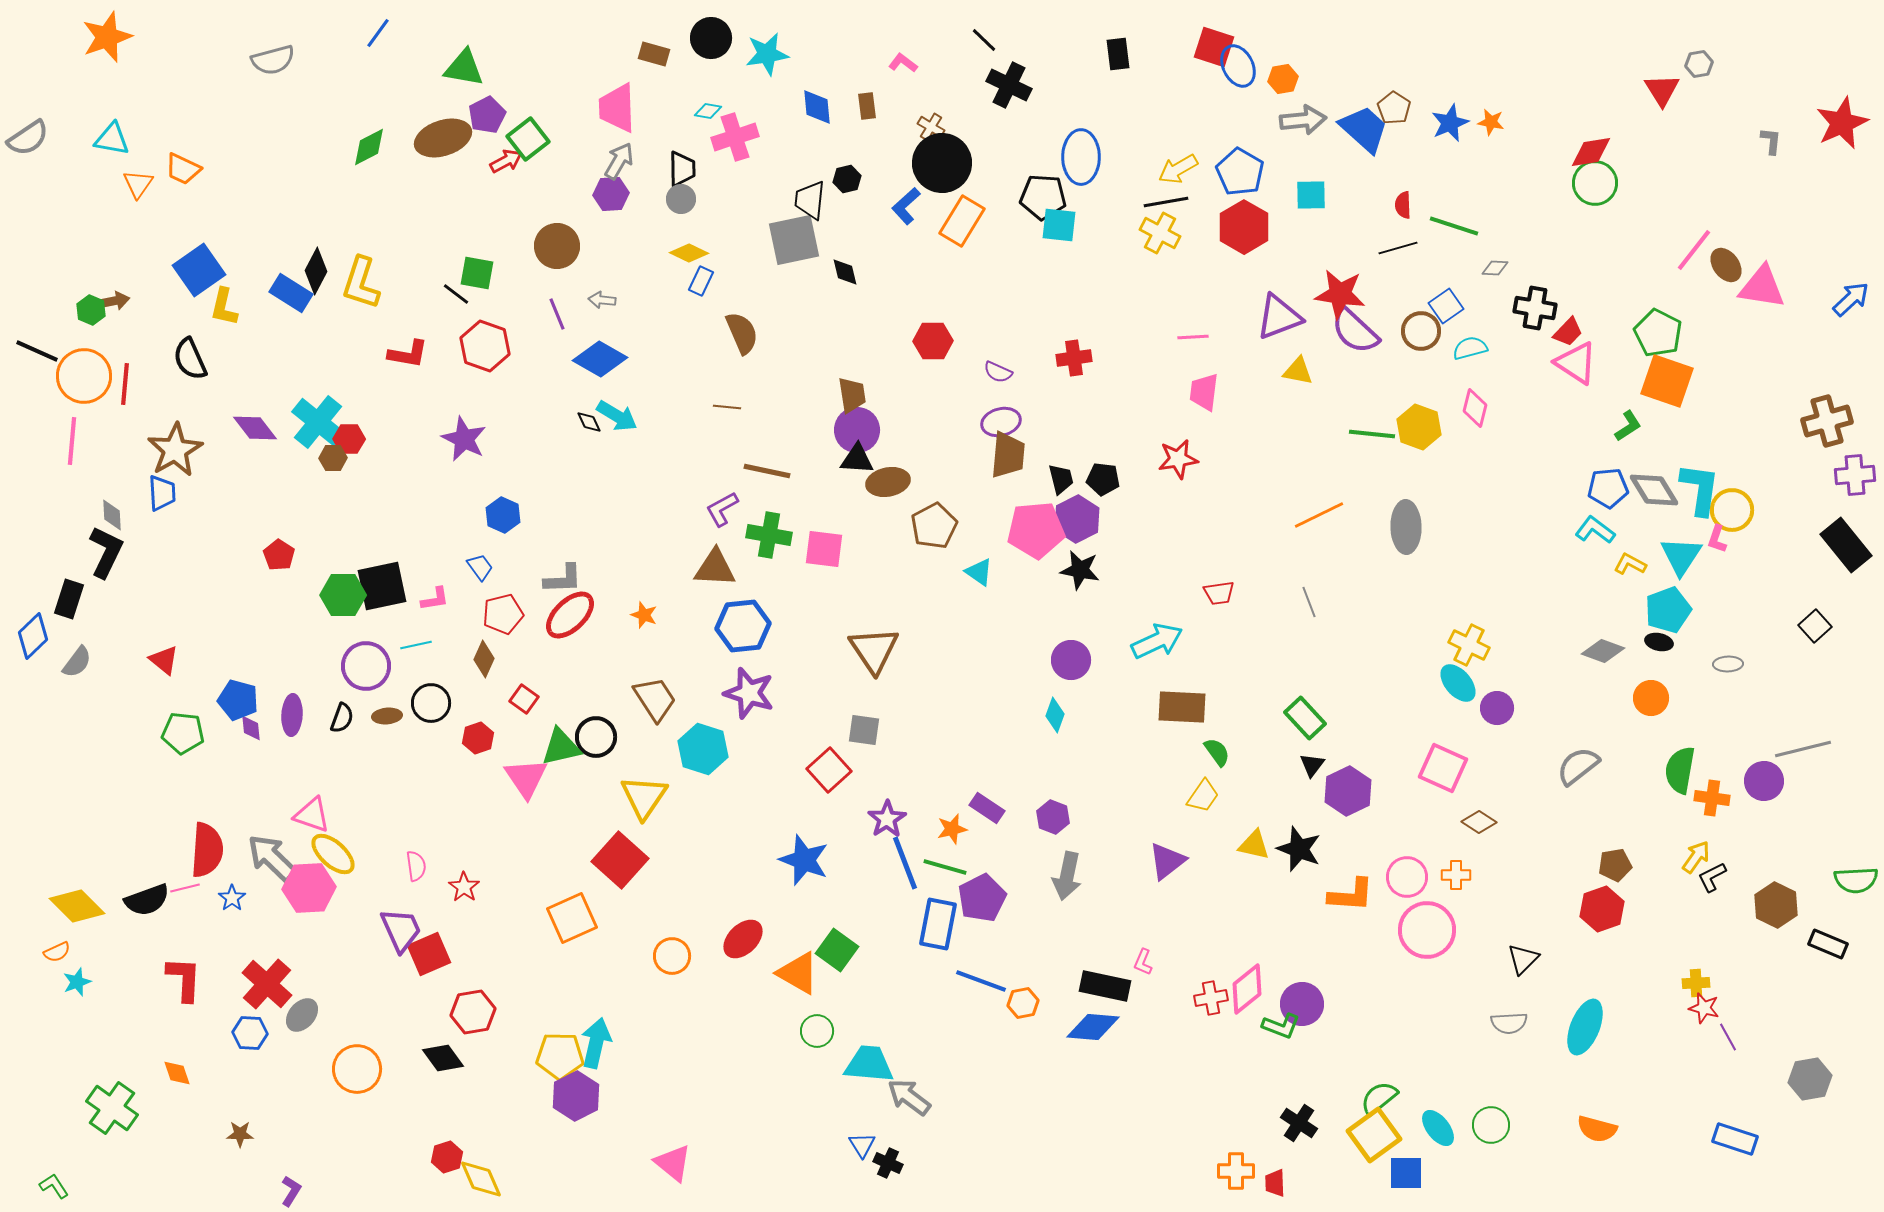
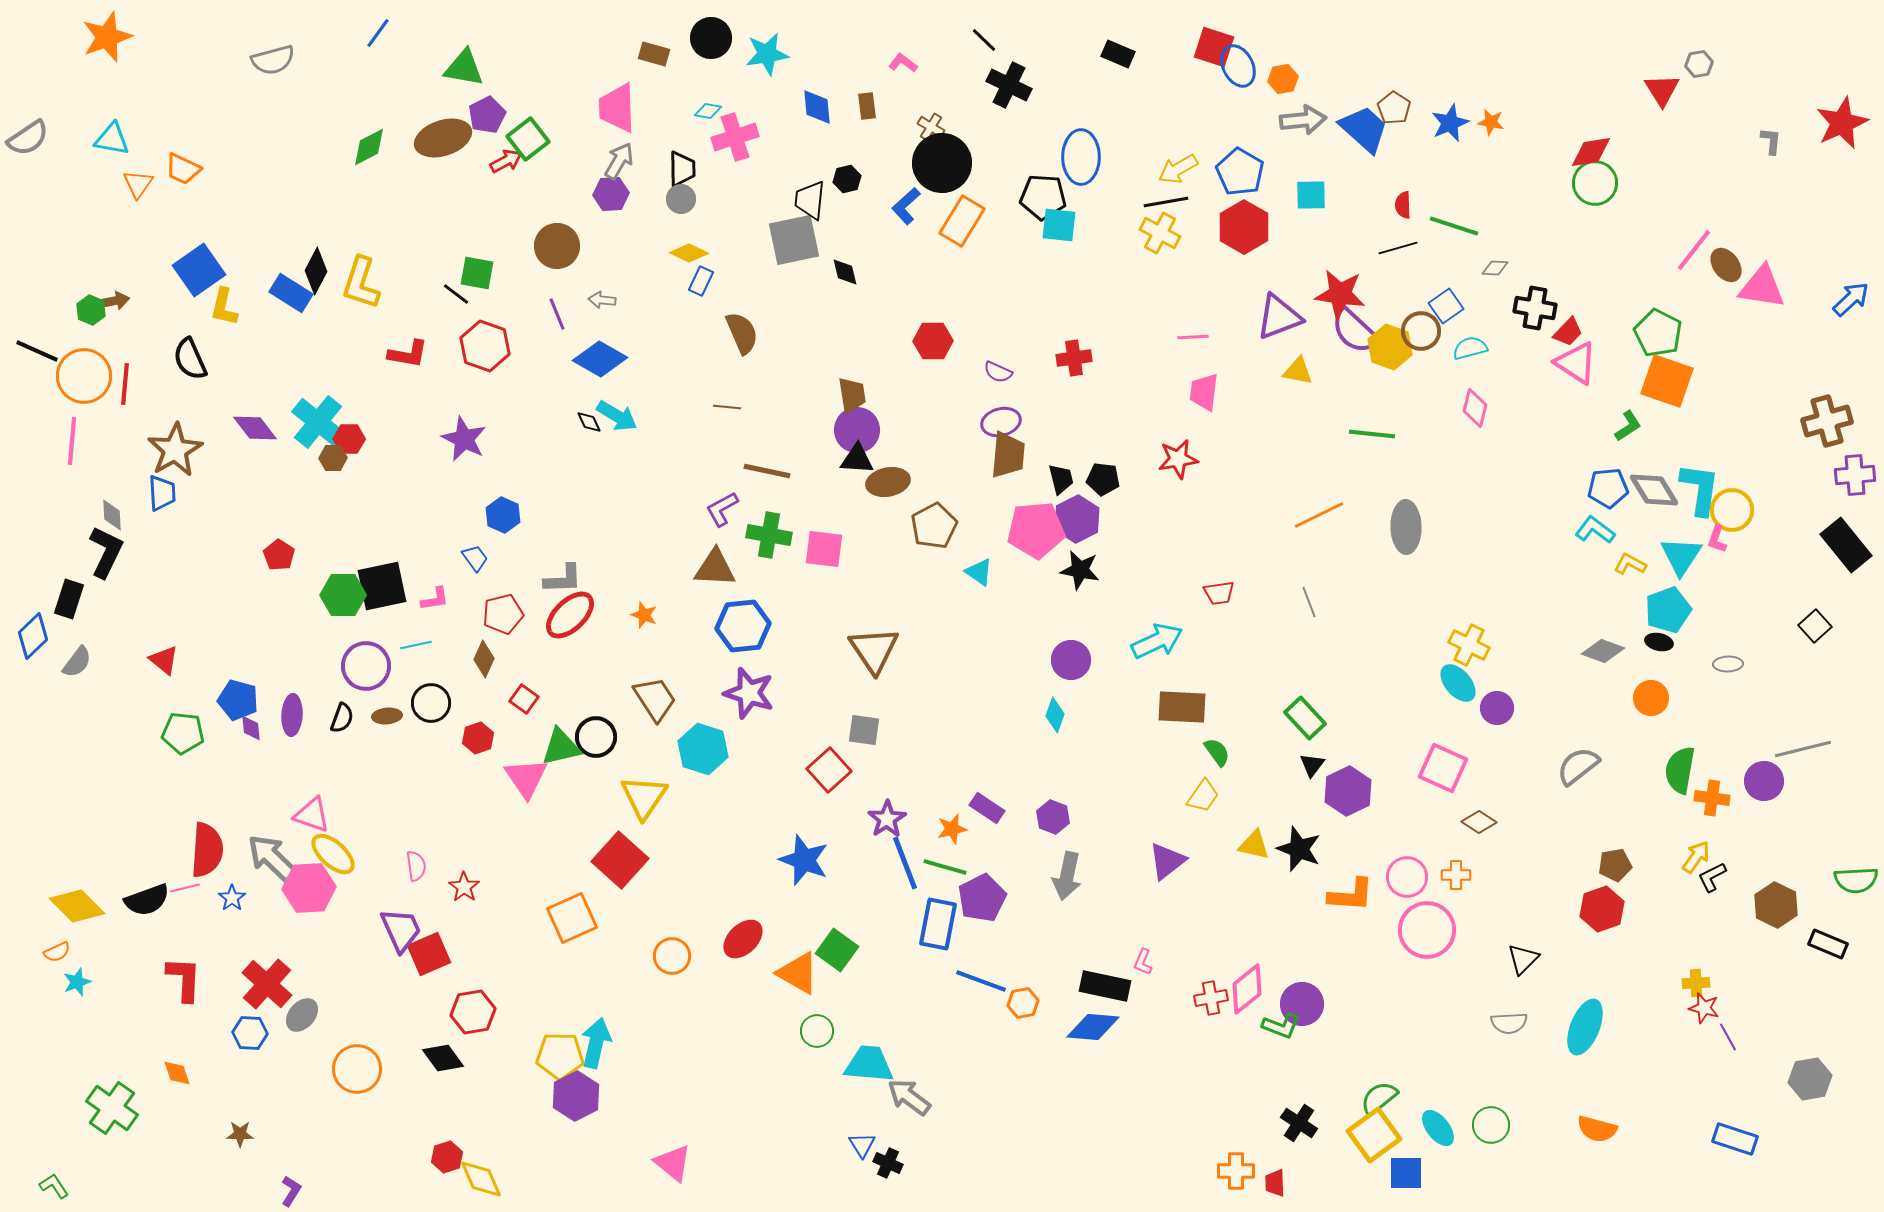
black rectangle at (1118, 54): rotated 60 degrees counterclockwise
yellow hexagon at (1419, 427): moved 29 px left, 80 px up
blue trapezoid at (480, 567): moved 5 px left, 9 px up
